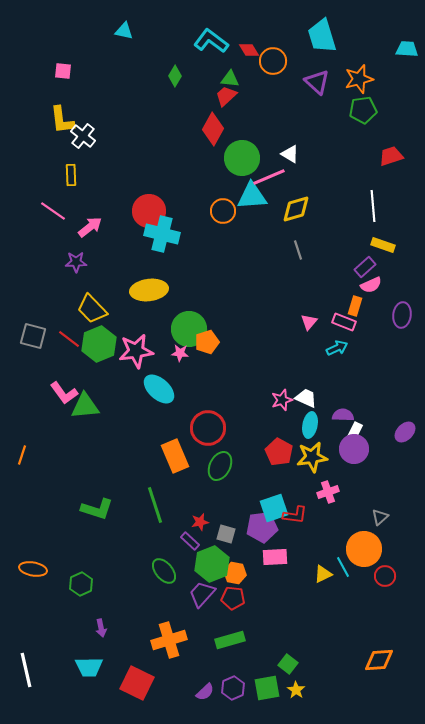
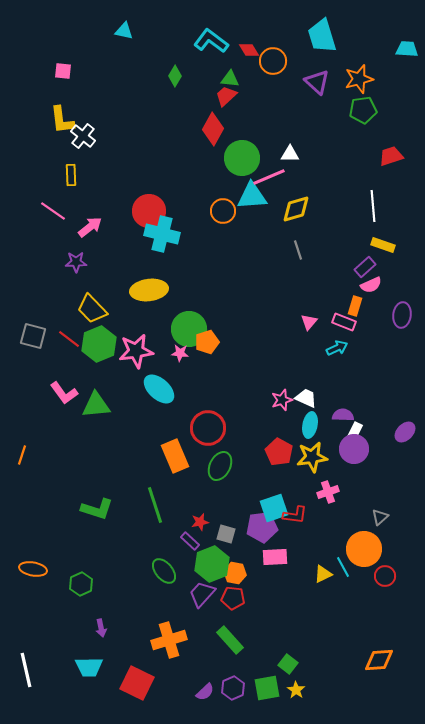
white triangle at (290, 154): rotated 30 degrees counterclockwise
green triangle at (85, 406): moved 11 px right, 1 px up
green rectangle at (230, 640): rotated 64 degrees clockwise
